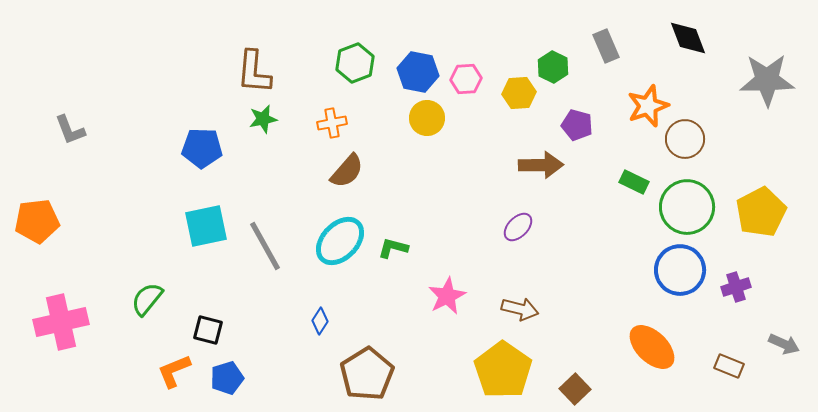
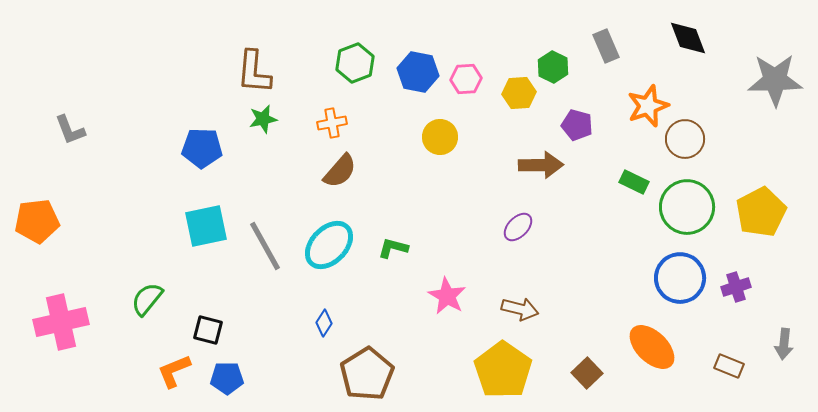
gray star at (767, 80): moved 8 px right
yellow circle at (427, 118): moved 13 px right, 19 px down
brown semicircle at (347, 171): moved 7 px left
cyan ellipse at (340, 241): moved 11 px left, 4 px down
blue circle at (680, 270): moved 8 px down
pink star at (447, 296): rotated 15 degrees counterclockwise
blue diamond at (320, 321): moved 4 px right, 2 px down
gray arrow at (784, 344): rotated 72 degrees clockwise
blue pentagon at (227, 378): rotated 16 degrees clockwise
brown square at (575, 389): moved 12 px right, 16 px up
